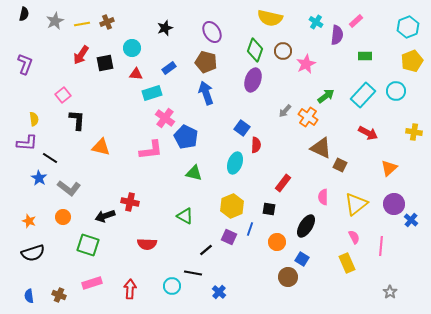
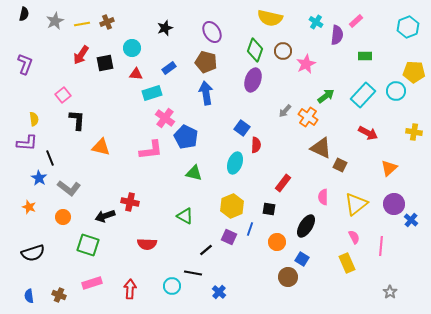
yellow pentagon at (412, 61): moved 2 px right, 11 px down; rotated 25 degrees clockwise
blue arrow at (206, 93): rotated 10 degrees clockwise
black line at (50, 158): rotated 35 degrees clockwise
orange star at (29, 221): moved 14 px up
